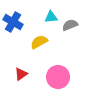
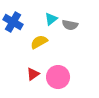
cyan triangle: moved 2 px down; rotated 32 degrees counterclockwise
gray semicircle: rotated 147 degrees counterclockwise
red triangle: moved 12 px right
